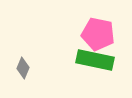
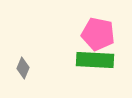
green rectangle: rotated 9 degrees counterclockwise
